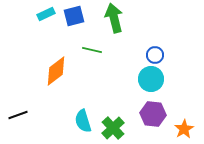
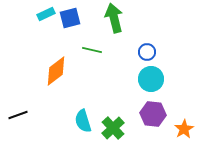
blue square: moved 4 px left, 2 px down
blue circle: moved 8 px left, 3 px up
